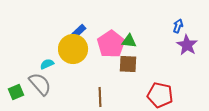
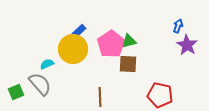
green triangle: rotated 21 degrees counterclockwise
